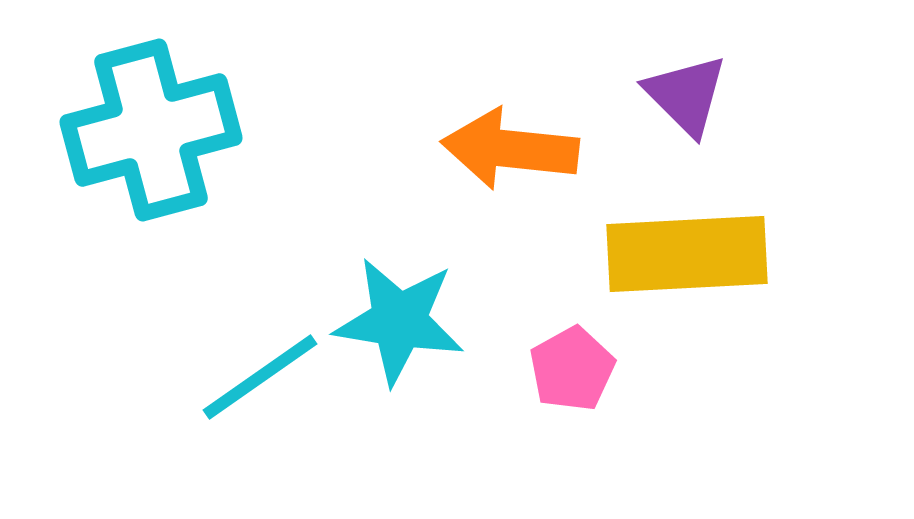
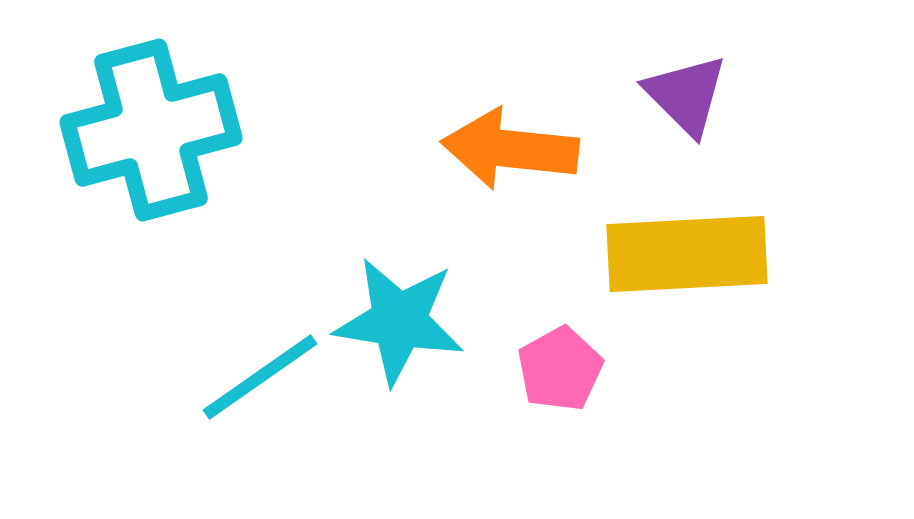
pink pentagon: moved 12 px left
